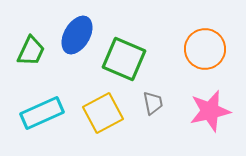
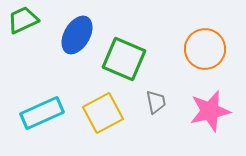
green trapezoid: moved 8 px left, 31 px up; rotated 140 degrees counterclockwise
gray trapezoid: moved 3 px right, 1 px up
